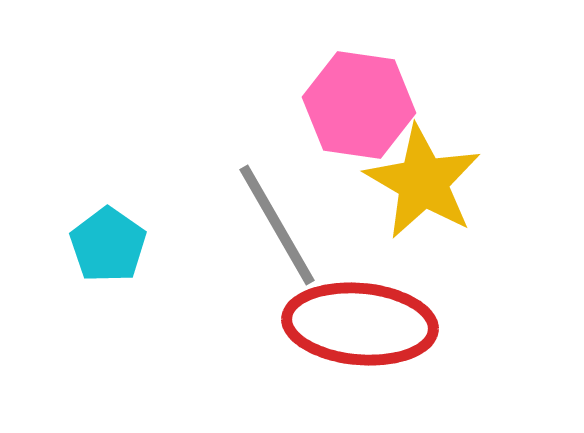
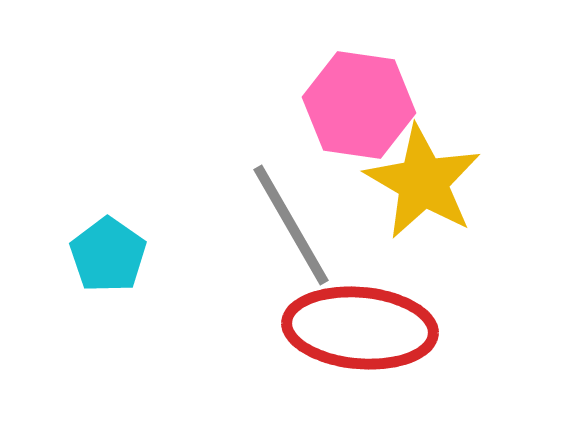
gray line: moved 14 px right
cyan pentagon: moved 10 px down
red ellipse: moved 4 px down
